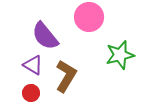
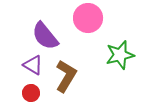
pink circle: moved 1 px left, 1 px down
